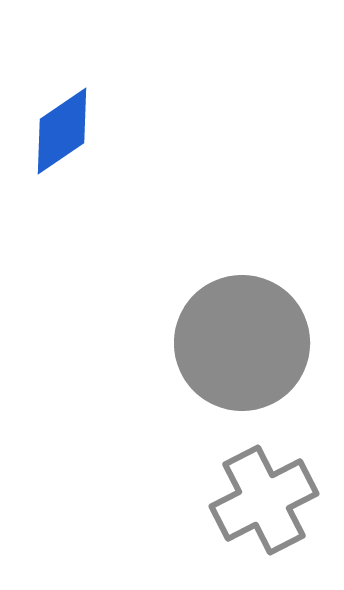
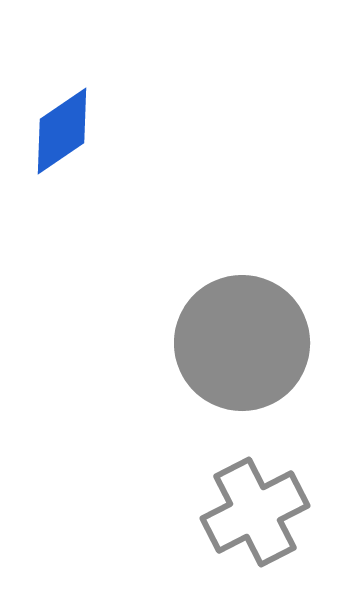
gray cross: moved 9 px left, 12 px down
